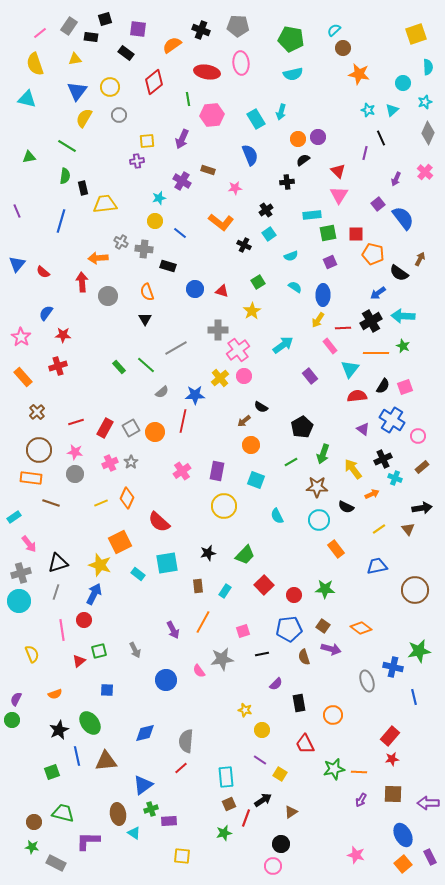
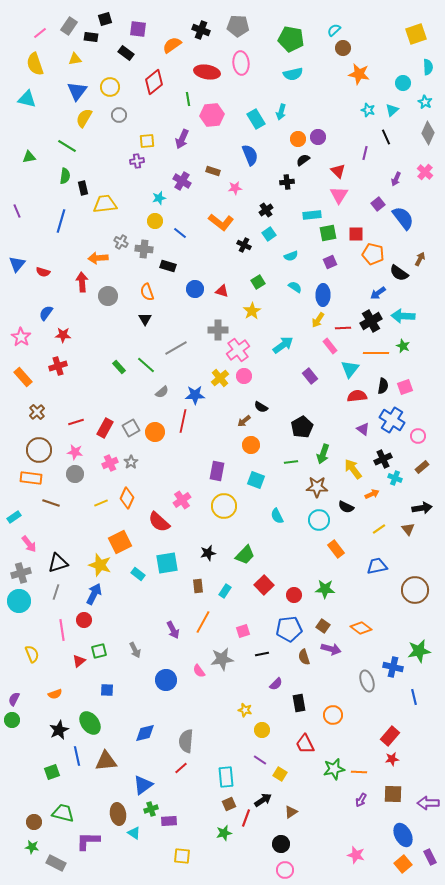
cyan star at (425, 102): rotated 24 degrees counterclockwise
black line at (381, 138): moved 5 px right, 1 px up
brown rectangle at (208, 170): moved 5 px right, 1 px down
red semicircle at (43, 272): rotated 24 degrees counterclockwise
black semicircle at (383, 386): rotated 21 degrees counterclockwise
green line at (291, 462): rotated 24 degrees clockwise
pink cross at (182, 471): moved 29 px down
purple semicircle at (16, 699): moved 2 px left
pink circle at (273, 866): moved 12 px right, 4 px down
